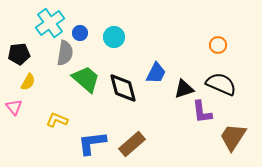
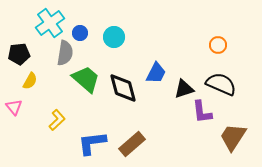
yellow semicircle: moved 2 px right, 1 px up
yellow L-shape: rotated 115 degrees clockwise
